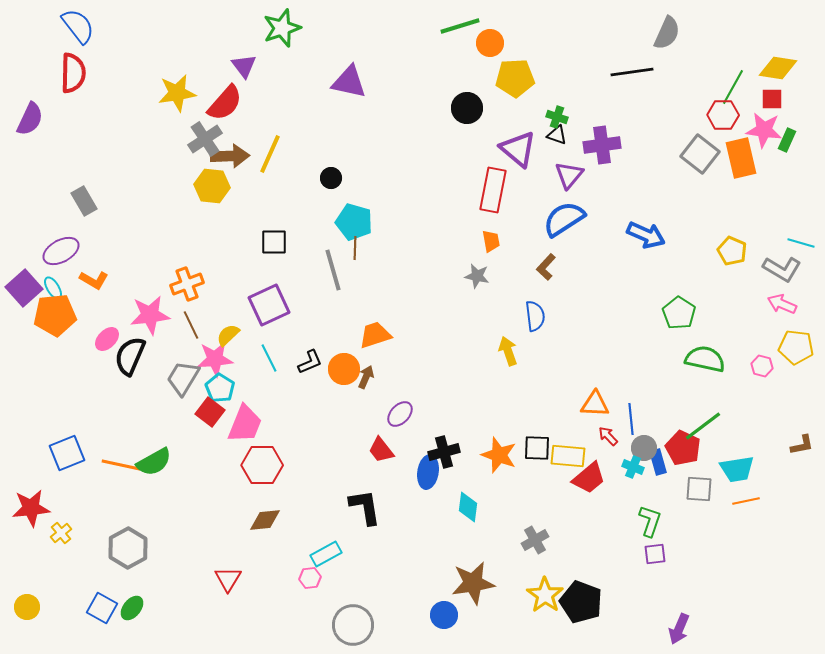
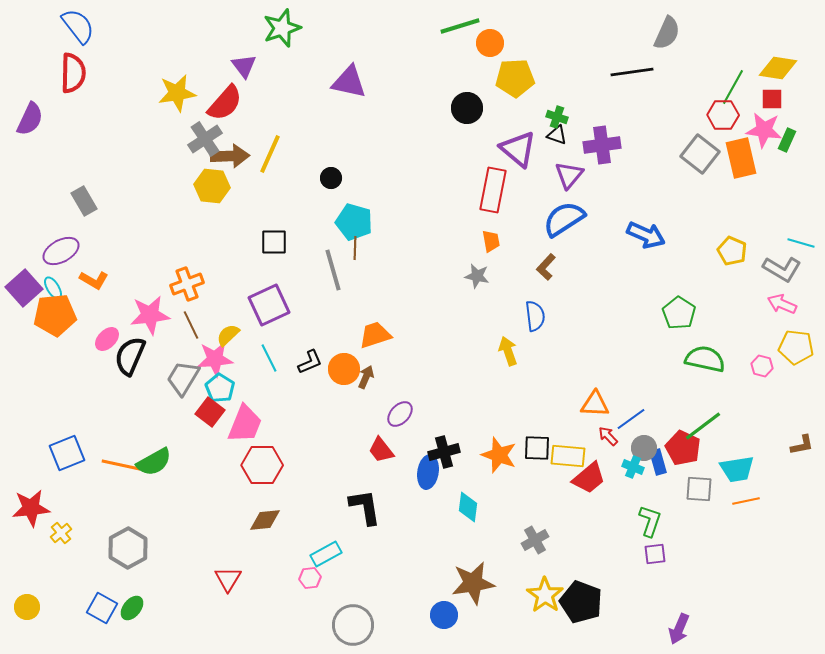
blue line at (631, 419): rotated 60 degrees clockwise
